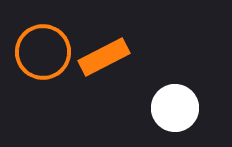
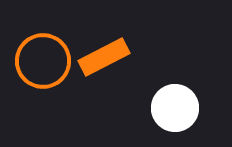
orange circle: moved 9 px down
